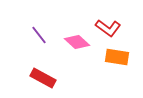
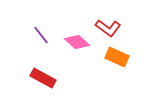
purple line: moved 2 px right
orange rectangle: rotated 15 degrees clockwise
